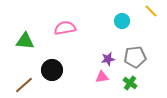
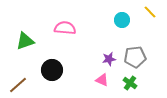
yellow line: moved 1 px left, 1 px down
cyan circle: moved 1 px up
pink semicircle: rotated 15 degrees clockwise
green triangle: rotated 24 degrees counterclockwise
purple star: moved 1 px right
pink triangle: moved 3 px down; rotated 32 degrees clockwise
brown line: moved 6 px left
